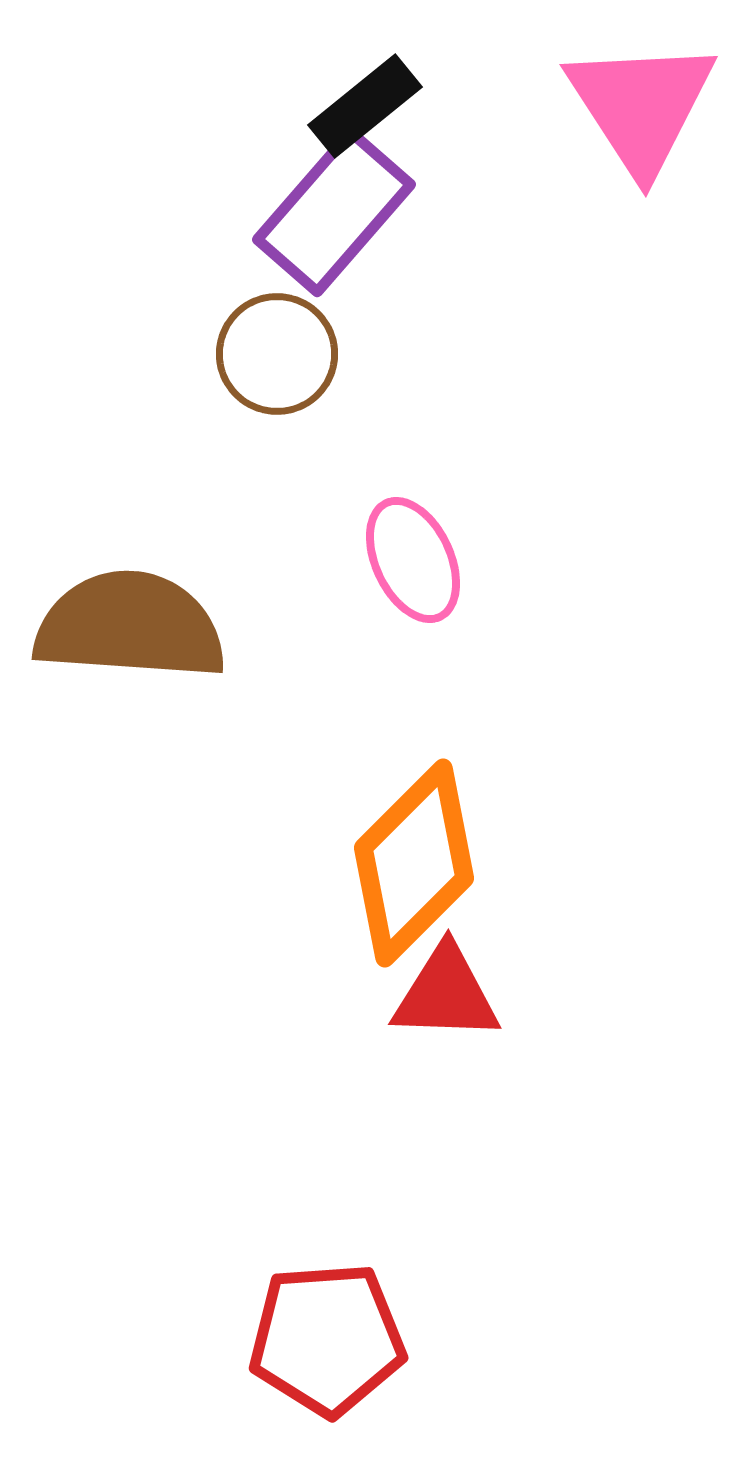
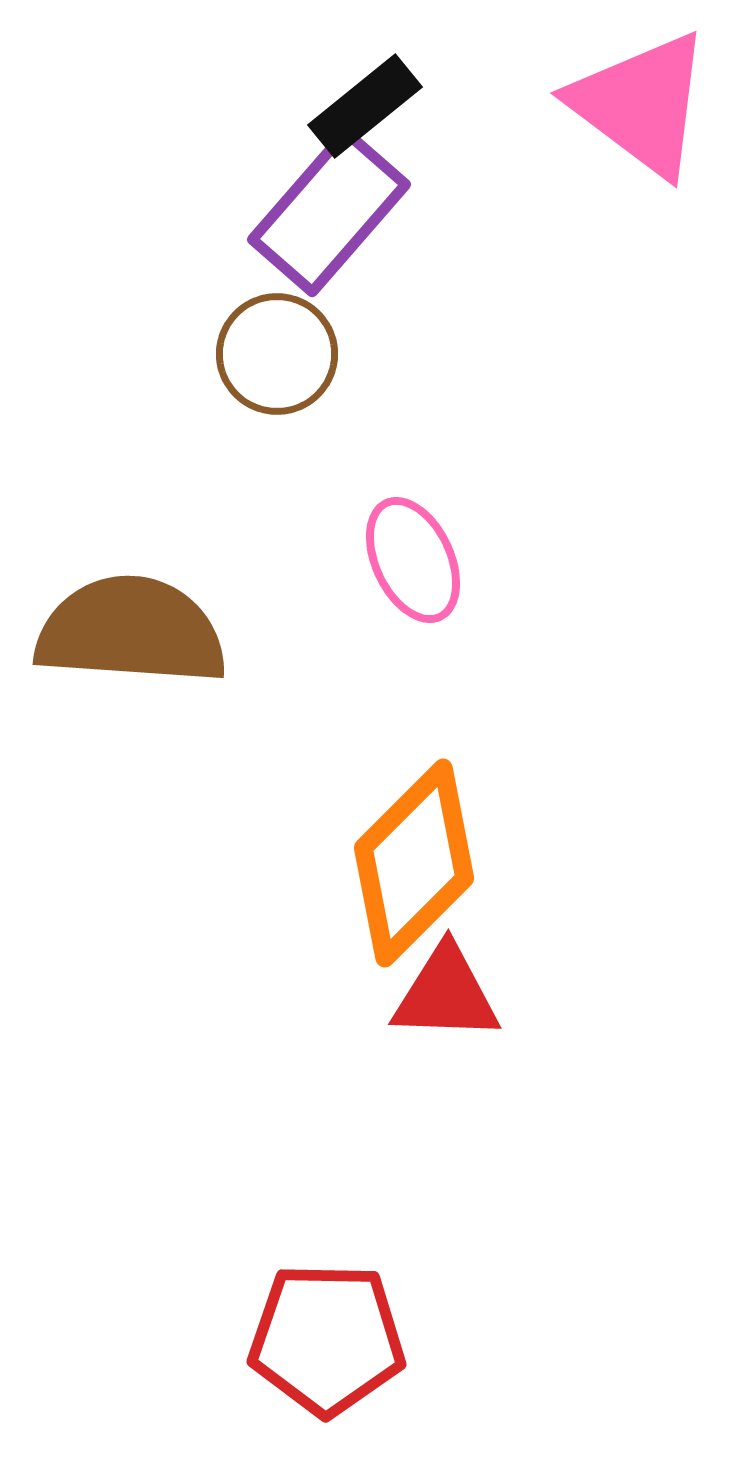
pink triangle: moved 2 px up; rotated 20 degrees counterclockwise
purple rectangle: moved 5 px left
brown semicircle: moved 1 px right, 5 px down
red pentagon: rotated 5 degrees clockwise
